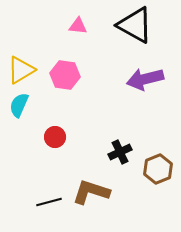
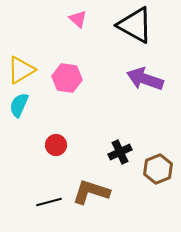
pink triangle: moved 7 px up; rotated 36 degrees clockwise
pink hexagon: moved 2 px right, 3 px down
purple arrow: rotated 33 degrees clockwise
red circle: moved 1 px right, 8 px down
